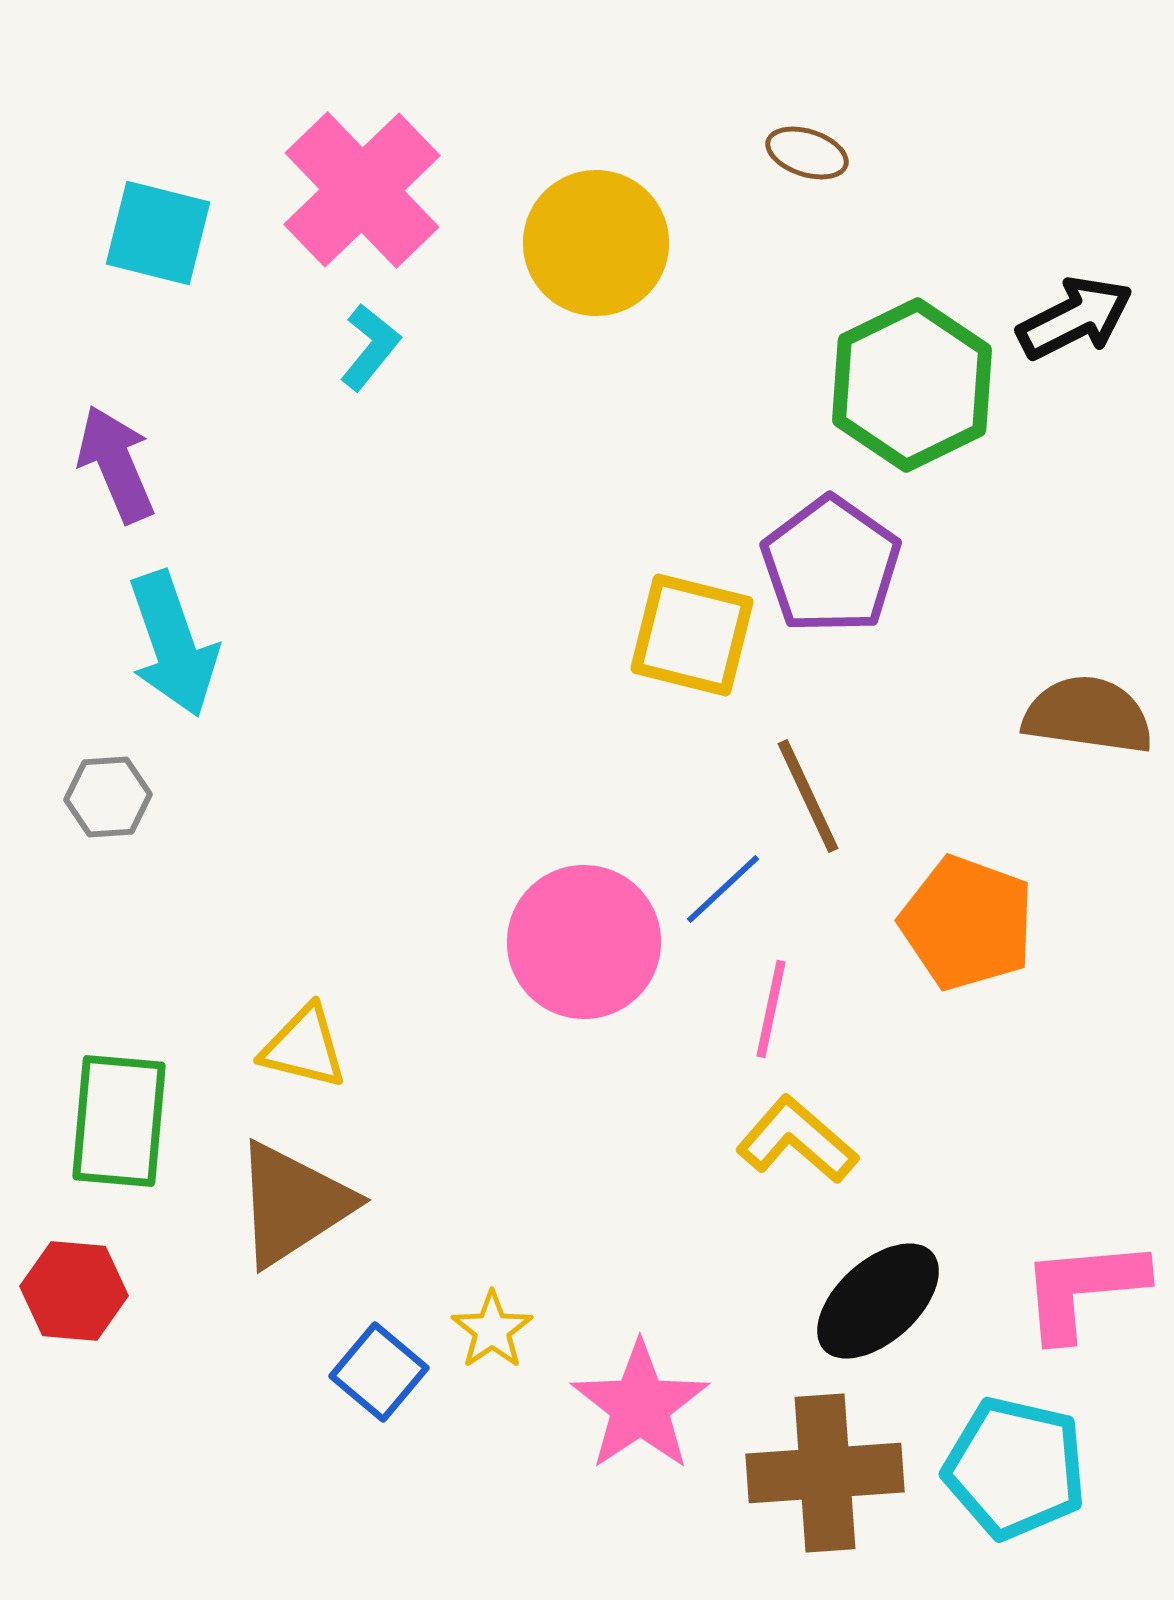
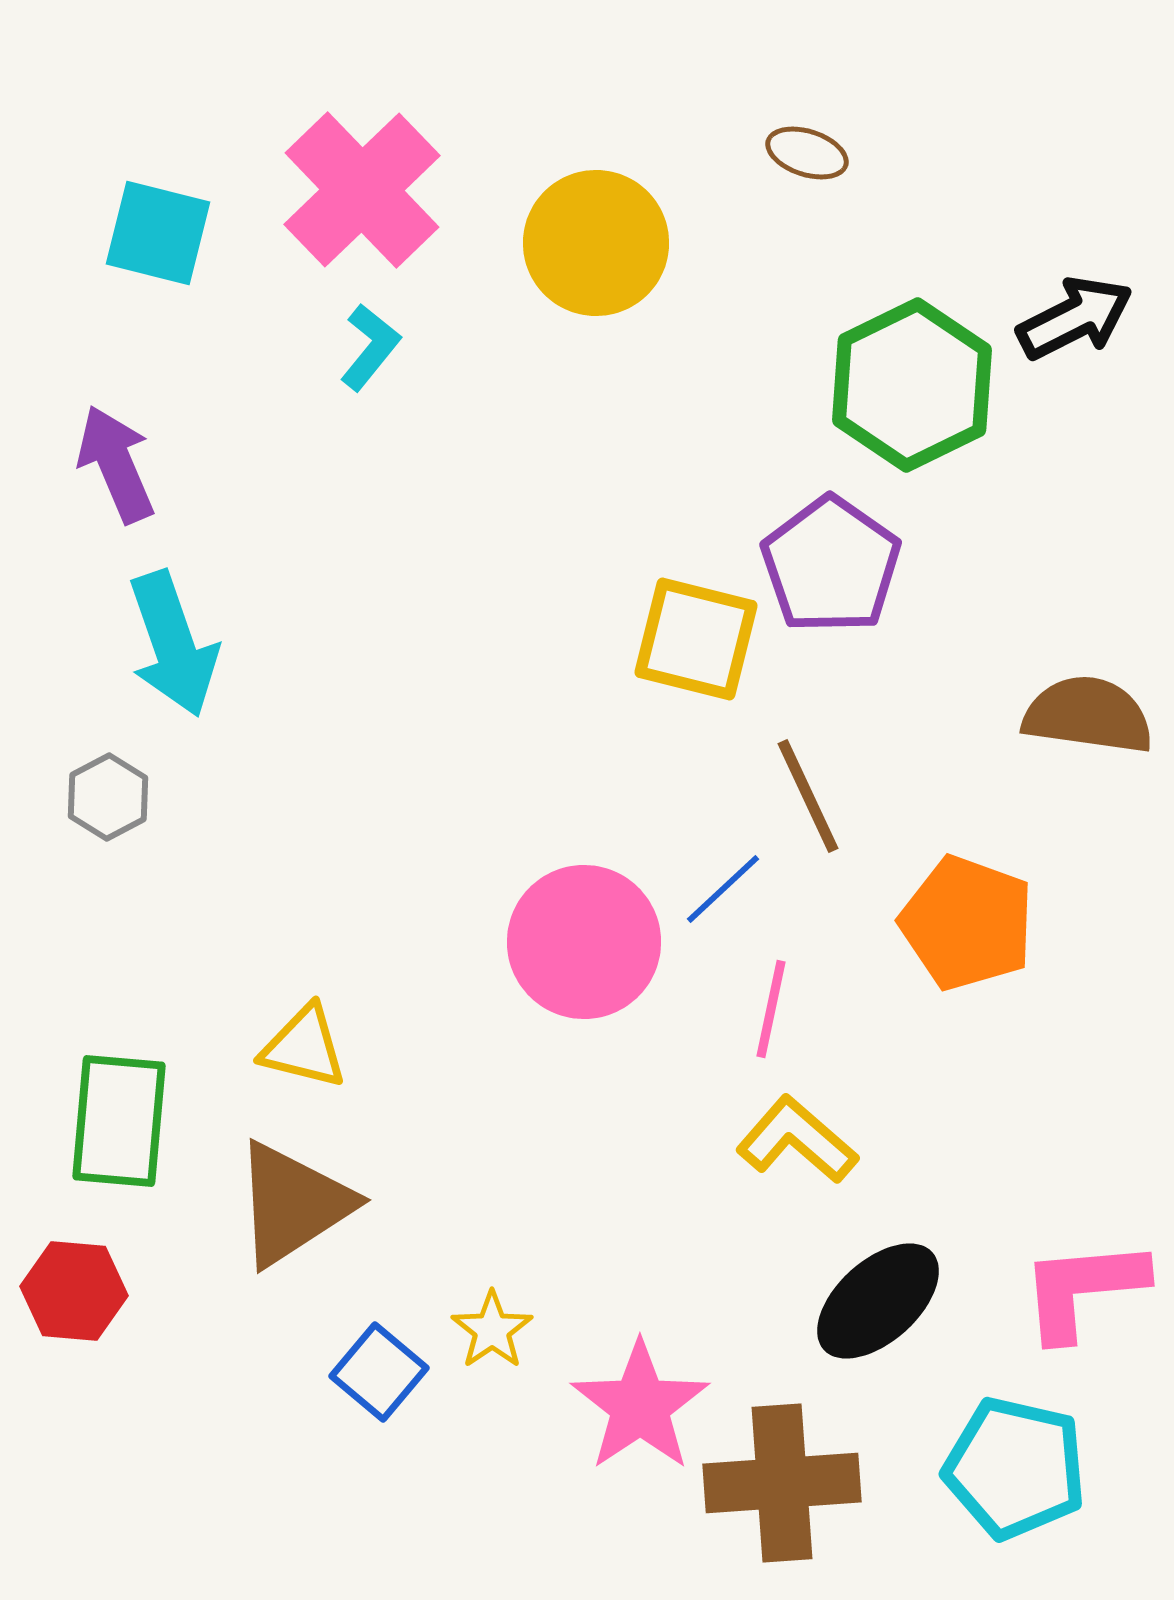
yellow square: moved 4 px right, 4 px down
gray hexagon: rotated 24 degrees counterclockwise
brown cross: moved 43 px left, 10 px down
